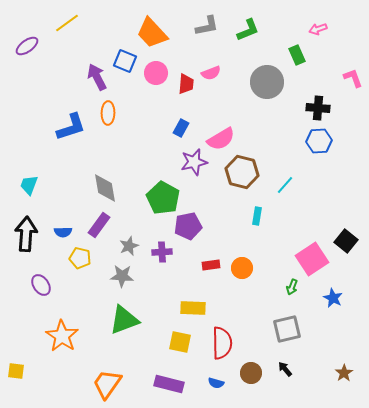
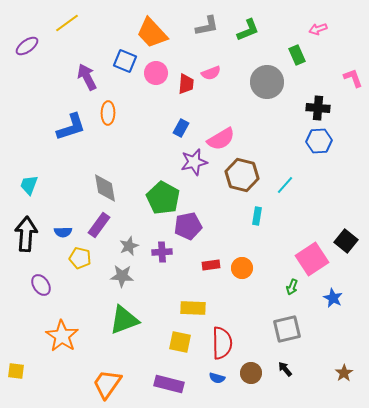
purple arrow at (97, 77): moved 10 px left
brown hexagon at (242, 172): moved 3 px down
blue semicircle at (216, 383): moved 1 px right, 5 px up
